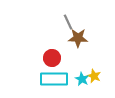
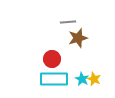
gray line: rotated 70 degrees counterclockwise
brown star: rotated 18 degrees counterclockwise
red circle: moved 1 px down
yellow star: moved 3 px down
